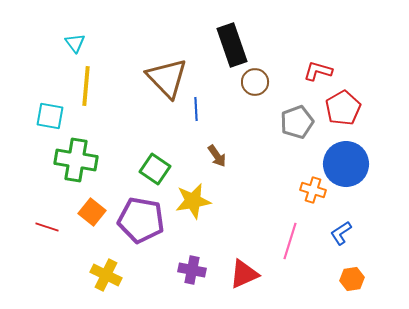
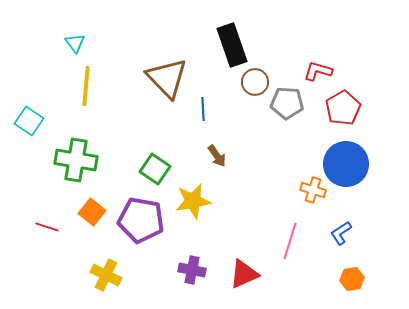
blue line: moved 7 px right
cyan square: moved 21 px left, 5 px down; rotated 24 degrees clockwise
gray pentagon: moved 10 px left, 19 px up; rotated 24 degrees clockwise
